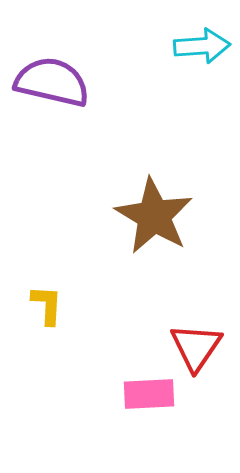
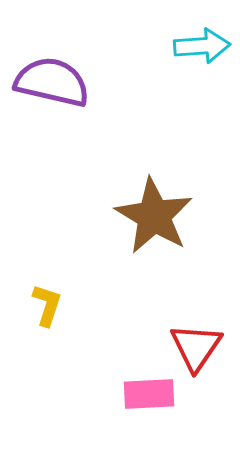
yellow L-shape: rotated 15 degrees clockwise
